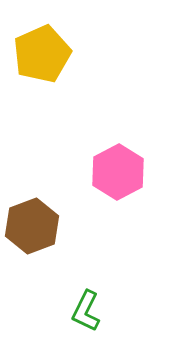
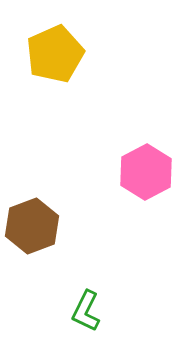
yellow pentagon: moved 13 px right
pink hexagon: moved 28 px right
